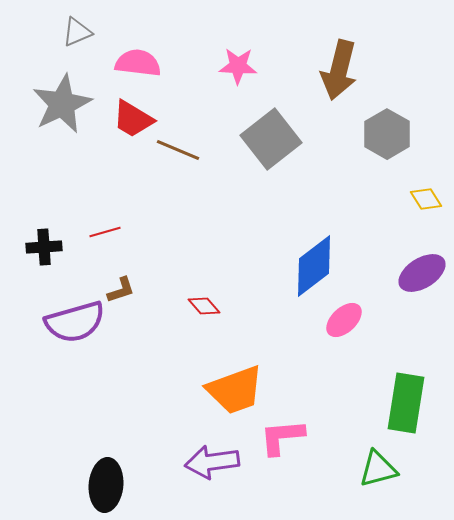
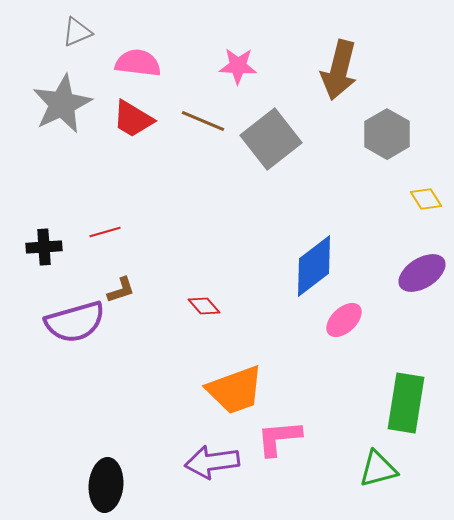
brown line: moved 25 px right, 29 px up
pink L-shape: moved 3 px left, 1 px down
